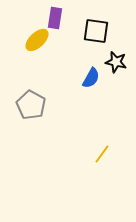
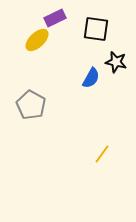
purple rectangle: rotated 55 degrees clockwise
black square: moved 2 px up
